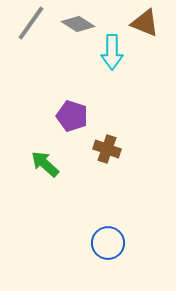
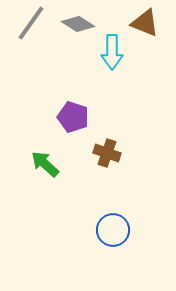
purple pentagon: moved 1 px right, 1 px down
brown cross: moved 4 px down
blue circle: moved 5 px right, 13 px up
